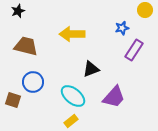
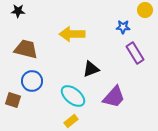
black star: rotated 24 degrees clockwise
blue star: moved 1 px right, 1 px up; rotated 16 degrees clockwise
brown trapezoid: moved 3 px down
purple rectangle: moved 1 px right, 3 px down; rotated 65 degrees counterclockwise
blue circle: moved 1 px left, 1 px up
